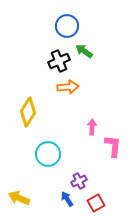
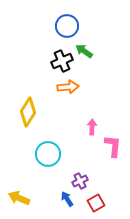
black cross: moved 3 px right
purple cross: moved 1 px right
